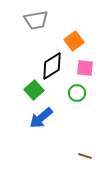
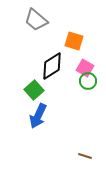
gray trapezoid: rotated 50 degrees clockwise
orange square: rotated 36 degrees counterclockwise
pink square: rotated 24 degrees clockwise
green circle: moved 11 px right, 12 px up
blue arrow: moved 3 px left, 2 px up; rotated 25 degrees counterclockwise
